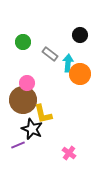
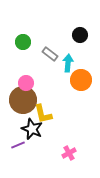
orange circle: moved 1 px right, 6 px down
pink circle: moved 1 px left
pink cross: rotated 24 degrees clockwise
